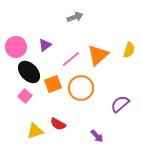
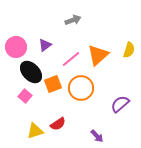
gray arrow: moved 2 px left, 3 px down
black ellipse: moved 2 px right
red semicircle: rotated 63 degrees counterclockwise
